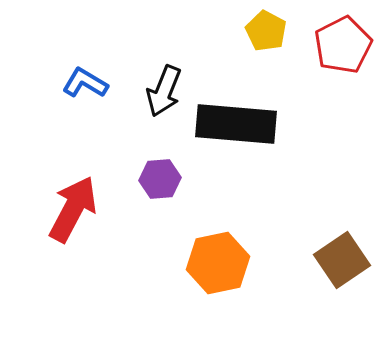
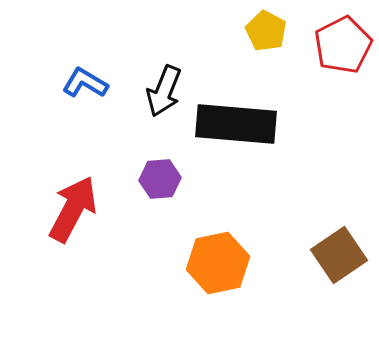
brown square: moved 3 px left, 5 px up
